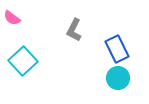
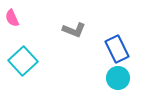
pink semicircle: rotated 30 degrees clockwise
gray L-shape: rotated 95 degrees counterclockwise
